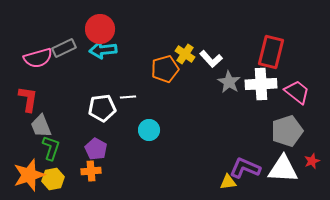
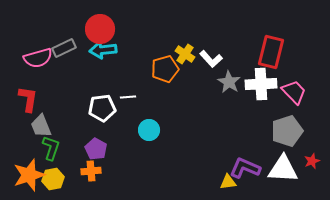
pink trapezoid: moved 3 px left; rotated 8 degrees clockwise
